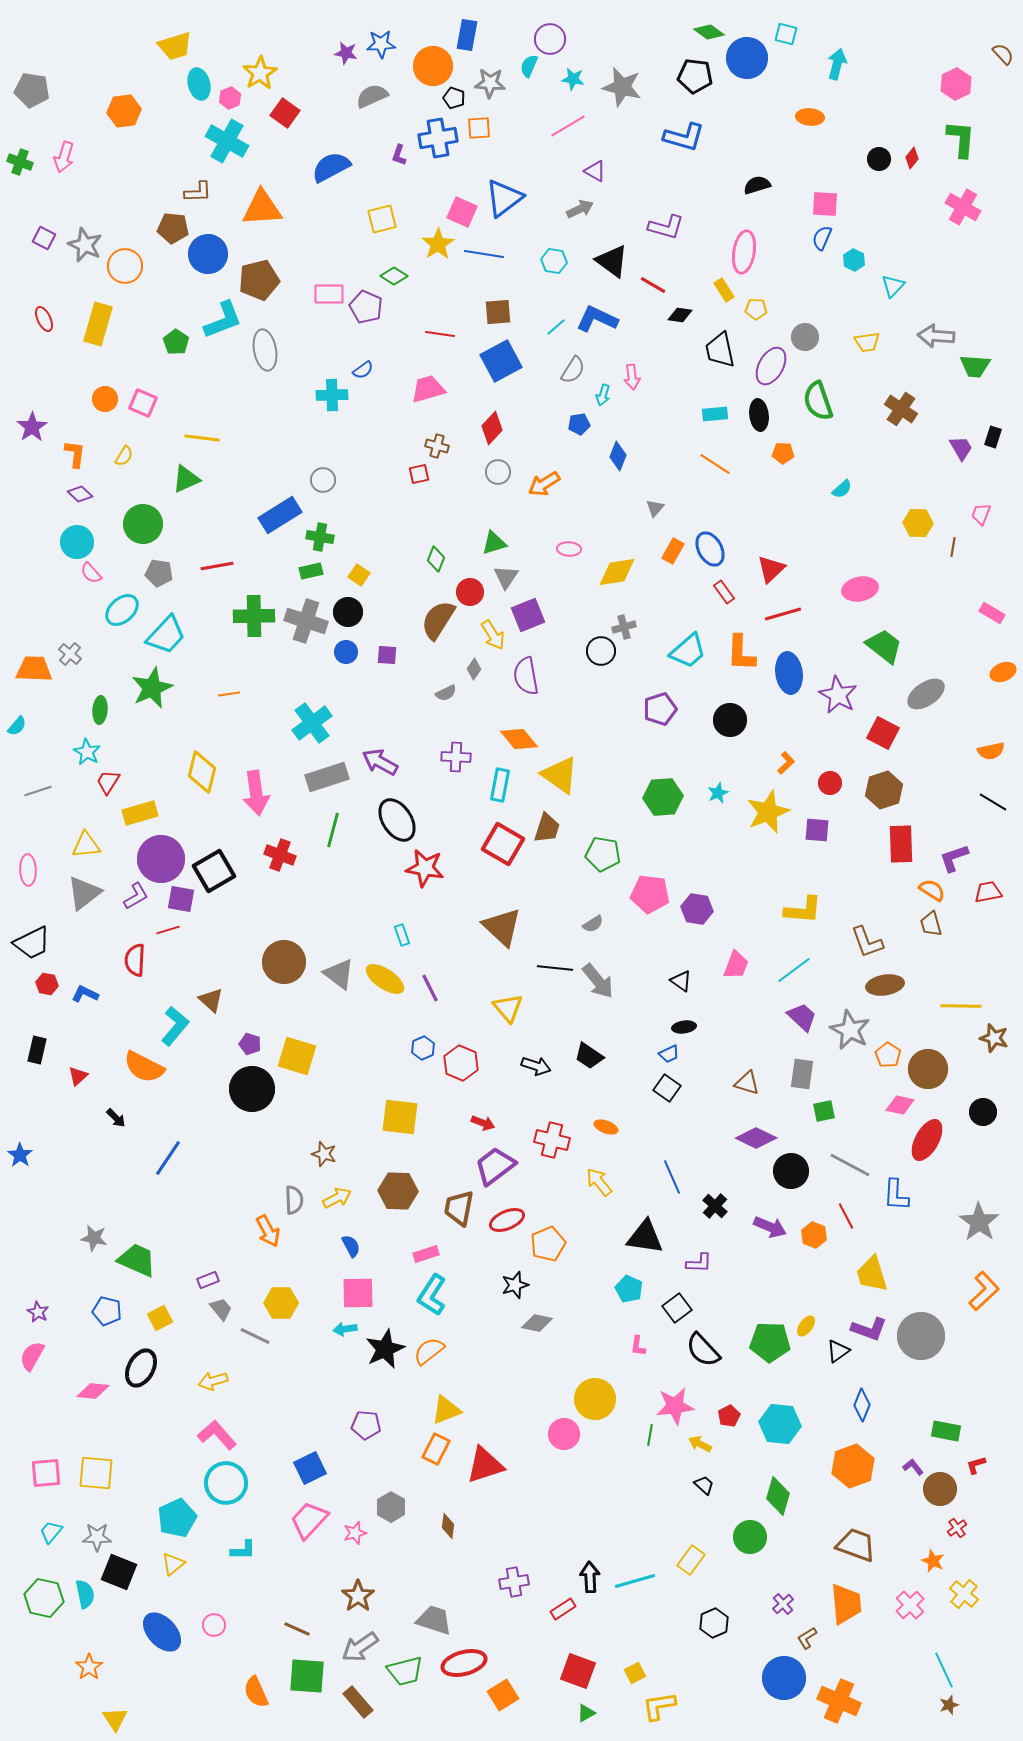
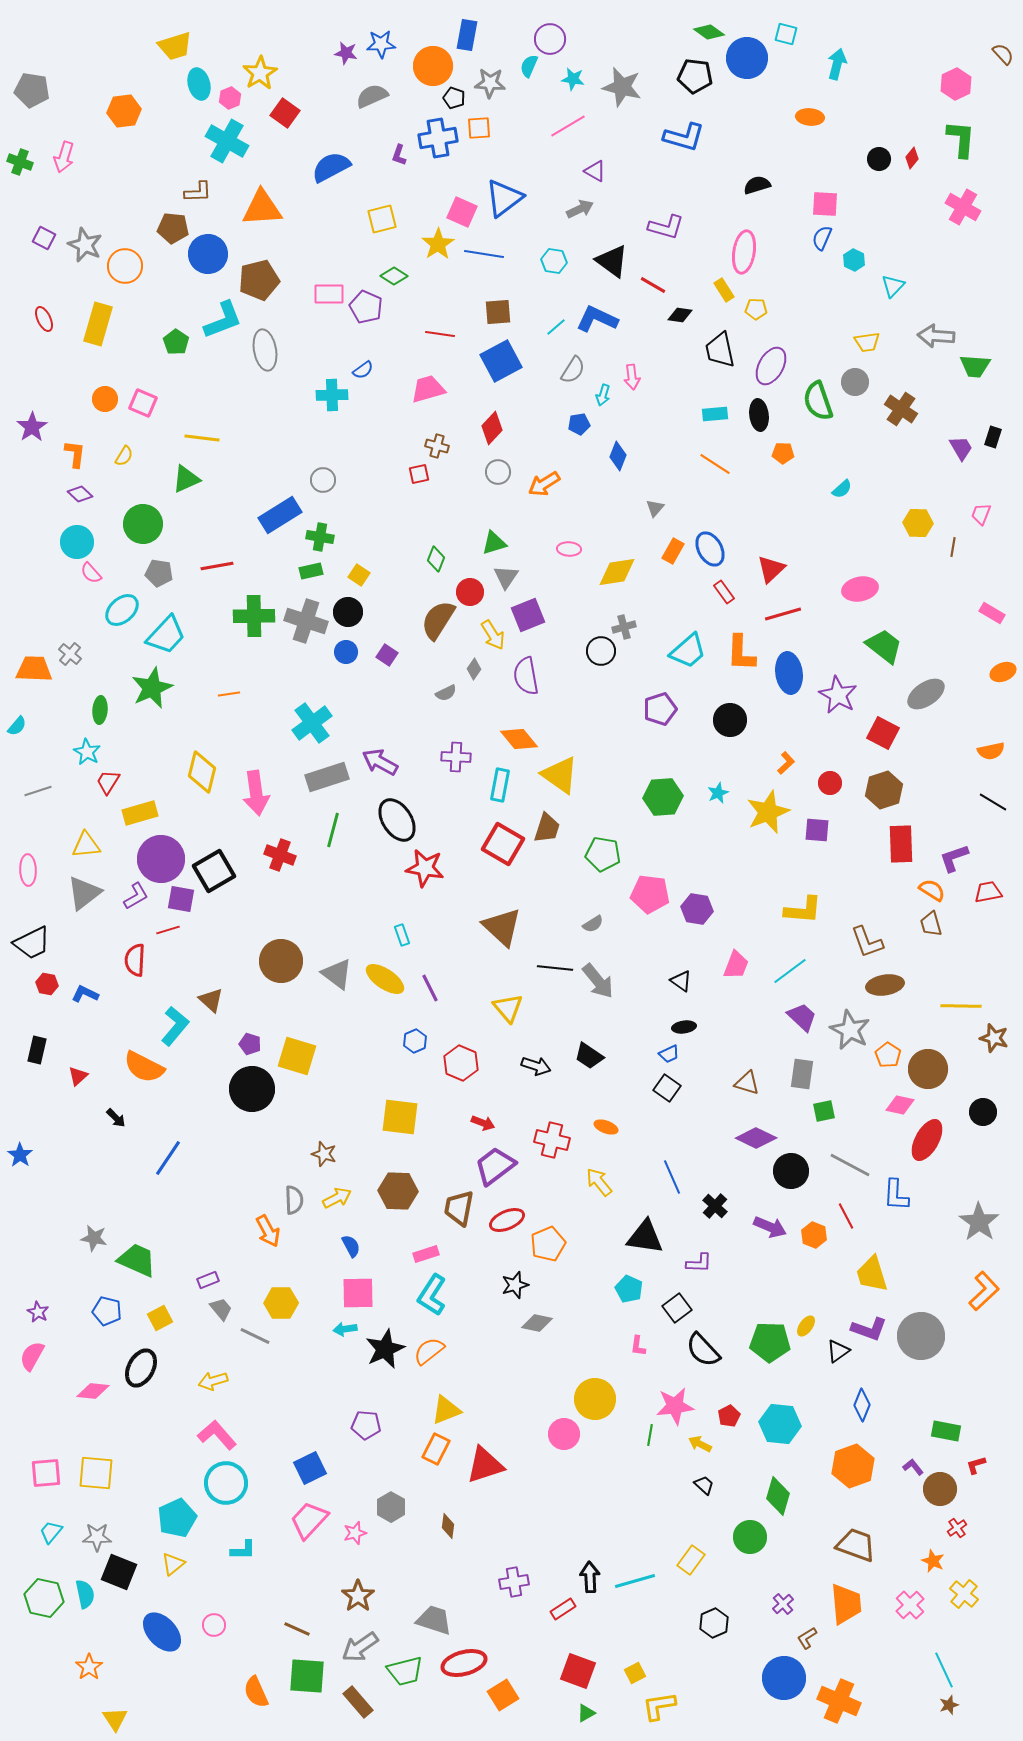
gray circle at (805, 337): moved 50 px right, 45 px down
purple square at (387, 655): rotated 30 degrees clockwise
brown circle at (284, 962): moved 3 px left, 1 px up
cyan line at (794, 970): moved 4 px left, 1 px down
gray triangle at (339, 974): moved 2 px left
blue hexagon at (423, 1048): moved 8 px left, 7 px up
